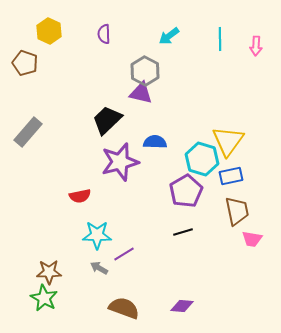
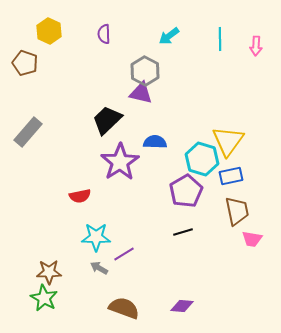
purple star: rotated 18 degrees counterclockwise
cyan star: moved 1 px left, 2 px down
